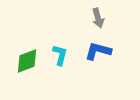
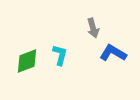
gray arrow: moved 5 px left, 10 px down
blue L-shape: moved 15 px right, 2 px down; rotated 16 degrees clockwise
